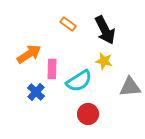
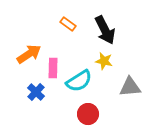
pink rectangle: moved 1 px right, 1 px up
